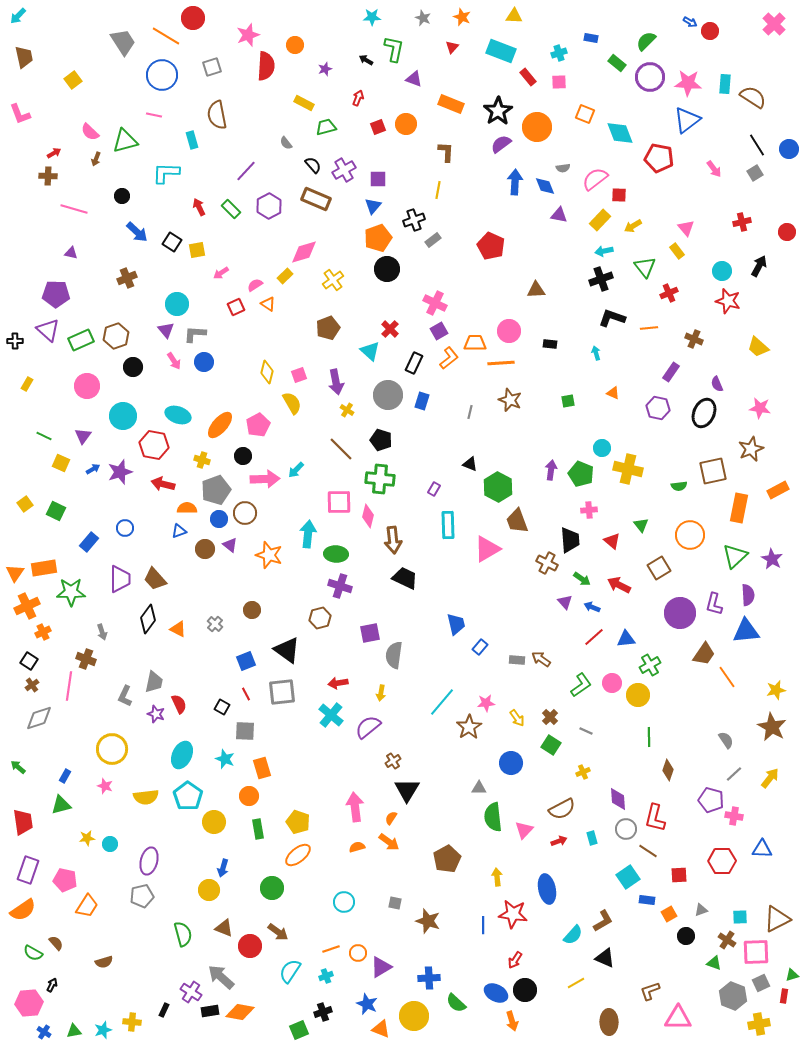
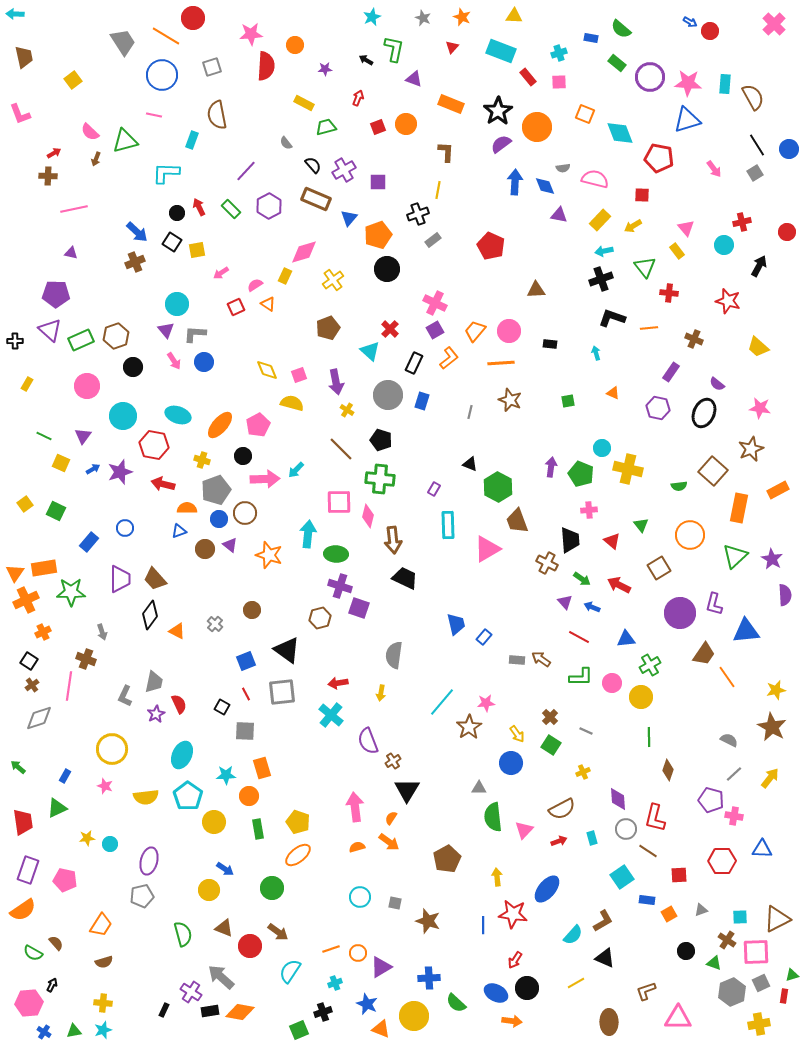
cyan arrow at (18, 16): moved 3 px left, 2 px up; rotated 48 degrees clockwise
cyan star at (372, 17): rotated 24 degrees counterclockwise
pink star at (248, 35): moved 3 px right, 1 px up; rotated 15 degrees clockwise
green semicircle at (646, 41): moved 25 px left, 12 px up; rotated 95 degrees counterclockwise
purple star at (325, 69): rotated 16 degrees clockwise
brown semicircle at (753, 97): rotated 28 degrees clockwise
blue triangle at (687, 120): rotated 20 degrees clockwise
cyan rectangle at (192, 140): rotated 36 degrees clockwise
purple square at (378, 179): moved 3 px down
pink semicircle at (595, 179): rotated 52 degrees clockwise
red square at (619, 195): moved 23 px right
black circle at (122, 196): moved 55 px right, 17 px down
blue triangle at (373, 206): moved 24 px left, 12 px down
pink line at (74, 209): rotated 28 degrees counterclockwise
black cross at (414, 220): moved 4 px right, 6 px up
orange pentagon at (378, 238): moved 3 px up
cyan circle at (722, 271): moved 2 px right, 26 px up
yellow rectangle at (285, 276): rotated 21 degrees counterclockwise
brown cross at (127, 278): moved 8 px right, 16 px up
red cross at (669, 293): rotated 30 degrees clockwise
purple triangle at (48, 330): moved 2 px right
purple square at (439, 331): moved 4 px left, 1 px up
orange trapezoid at (475, 343): moved 12 px up; rotated 50 degrees counterclockwise
yellow diamond at (267, 372): moved 2 px up; rotated 35 degrees counterclockwise
purple semicircle at (717, 384): rotated 28 degrees counterclockwise
yellow semicircle at (292, 403): rotated 45 degrees counterclockwise
purple arrow at (551, 470): moved 3 px up
brown square at (713, 471): rotated 36 degrees counterclockwise
purple semicircle at (748, 595): moved 37 px right
orange cross at (27, 606): moved 1 px left, 6 px up
black diamond at (148, 619): moved 2 px right, 4 px up
orange triangle at (178, 629): moved 1 px left, 2 px down
purple square at (370, 633): moved 11 px left, 25 px up; rotated 30 degrees clockwise
red line at (594, 637): moved 15 px left; rotated 70 degrees clockwise
blue rectangle at (480, 647): moved 4 px right, 10 px up
green L-shape at (581, 685): moved 8 px up; rotated 35 degrees clockwise
yellow circle at (638, 695): moved 3 px right, 2 px down
purple star at (156, 714): rotated 24 degrees clockwise
yellow arrow at (517, 718): moved 16 px down
purple semicircle at (368, 727): moved 14 px down; rotated 72 degrees counterclockwise
gray semicircle at (726, 740): moved 3 px right; rotated 30 degrees counterclockwise
cyan star at (225, 759): moved 1 px right, 16 px down; rotated 24 degrees counterclockwise
green triangle at (61, 805): moved 4 px left, 3 px down; rotated 10 degrees counterclockwise
blue arrow at (223, 868): moved 2 px right, 1 px down; rotated 72 degrees counterclockwise
cyan square at (628, 877): moved 6 px left
blue ellipse at (547, 889): rotated 52 degrees clockwise
cyan circle at (344, 902): moved 16 px right, 5 px up
orange trapezoid at (87, 906): moved 14 px right, 19 px down
black circle at (686, 936): moved 15 px down
cyan cross at (326, 976): moved 9 px right, 7 px down
black circle at (525, 990): moved 2 px right, 2 px up
brown L-shape at (650, 991): moved 4 px left
gray hexagon at (733, 996): moved 1 px left, 4 px up; rotated 16 degrees clockwise
orange arrow at (512, 1021): rotated 66 degrees counterclockwise
yellow cross at (132, 1022): moved 29 px left, 19 px up
